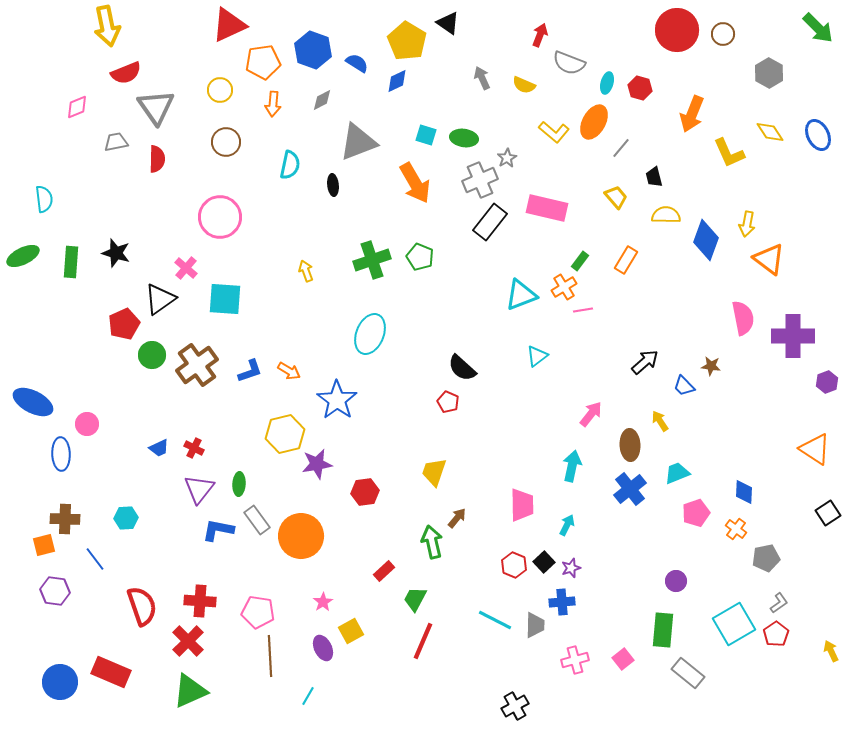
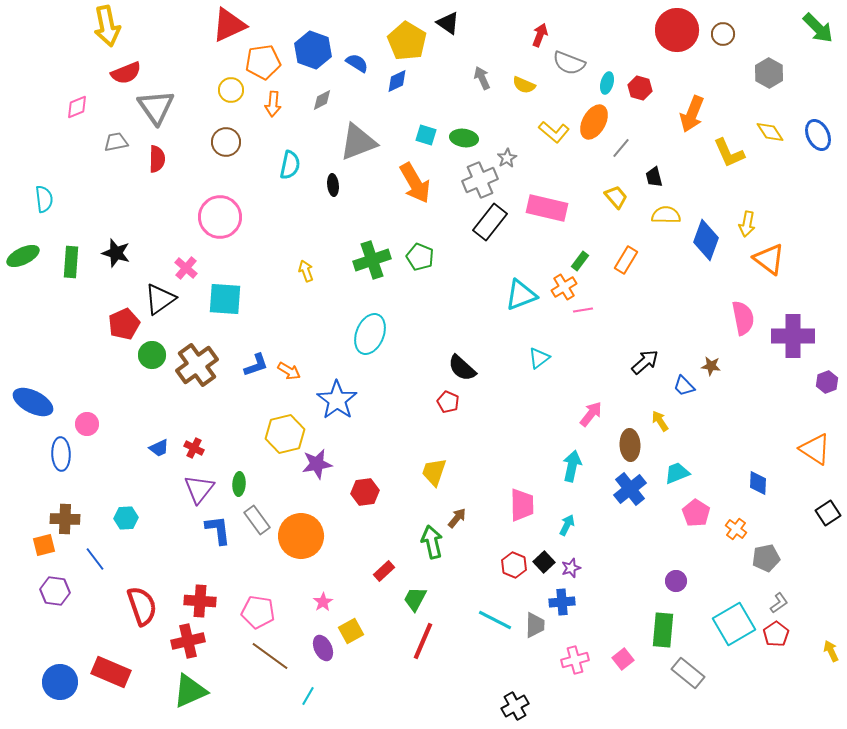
yellow circle at (220, 90): moved 11 px right
cyan triangle at (537, 356): moved 2 px right, 2 px down
blue L-shape at (250, 371): moved 6 px right, 6 px up
blue diamond at (744, 492): moved 14 px right, 9 px up
pink pentagon at (696, 513): rotated 20 degrees counterclockwise
blue L-shape at (218, 530): rotated 72 degrees clockwise
red cross at (188, 641): rotated 32 degrees clockwise
brown line at (270, 656): rotated 51 degrees counterclockwise
